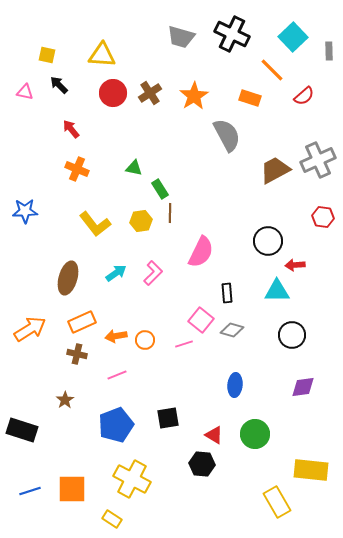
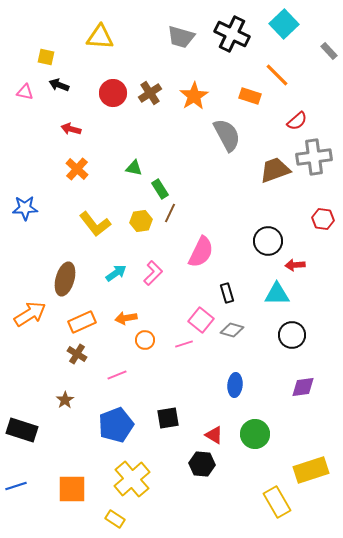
cyan square at (293, 37): moved 9 px left, 13 px up
gray rectangle at (329, 51): rotated 42 degrees counterclockwise
yellow square at (47, 55): moved 1 px left, 2 px down
yellow triangle at (102, 55): moved 2 px left, 18 px up
orange line at (272, 70): moved 5 px right, 5 px down
black arrow at (59, 85): rotated 24 degrees counterclockwise
red semicircle at (304, 96): moved 7 px left, 25 px down
orange rectangle at (250, 98): moved 2 px up
red arrow at (71, 129): rotated 36 degrees counterclockwise
gray cross at (318, 160): moved 4 px left, 3 px up; rotated 16 degrees clockwise
orange cross at (77, 169): rotated 20 degrees clockwise
brown trapezoid at (275, 170): rotated 8 degrees clockwise
blue star at (25, 211): moved 3 px up
brown line at (170, 213): rotated 24 degrees clockwise
red hexagon at (323, 217): moved 2 px down
brown ellipse at (68, 278): moved 3 px left, 1 px down
cyan triangle at (277, 291): moved 3 px down
black rectangle at (227, 293): rotated 12 degrees counterclockwise
orange arrow at (30, 329): moved 15 px up
orange arrow at (116, 336): moved 10 px right, 18 px up
brown cross at (77, 354): rotated 18 degrees clockwise
yellow rectangle at (311, 470): rotated 24 degrees counterclockwise
yellow cross at (132, 479): rotated 21 degrees clockwise
blue line at (30, 491): moved 14 px left, 5 px up
yellow rectangle at (112, 519): moved 3 px right
